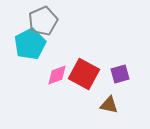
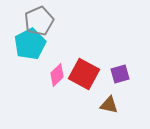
gray pentagon: moved 4 px left
pink diamond: rotated 25 degrees counterclockwise
